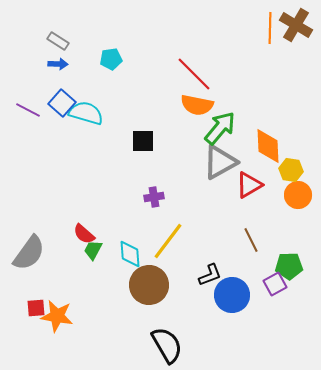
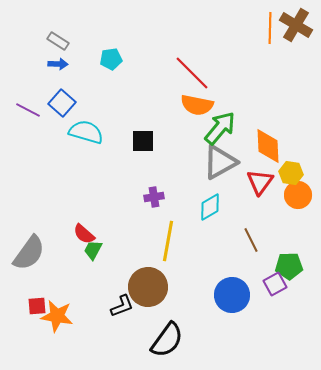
red line: moved 2 px left, 1 px up
cyan semicircle: moved 19 px down
yellow hexagon: moved 3 px down
red triangle: moved 11 px right, 3 px up; rotated 24 degrees counterclockwise
yellow line: rotated 27 degrees counterclockwise
cyan diamond: moved 80 px right, 47 px up; rotated 64 degrees clockwise
black L-shape: moved 88 px left, 31 px down
brown circle: moved 1 px left, 2 px down
red square: moved 1 px right, 2 px up
black semicircle: moved 5 px up; rotated 66 degrees clockwise
